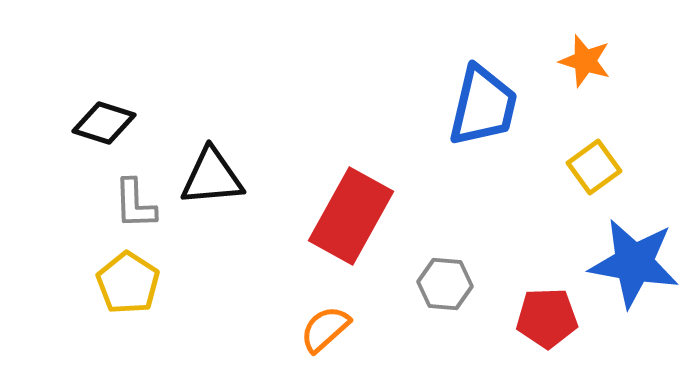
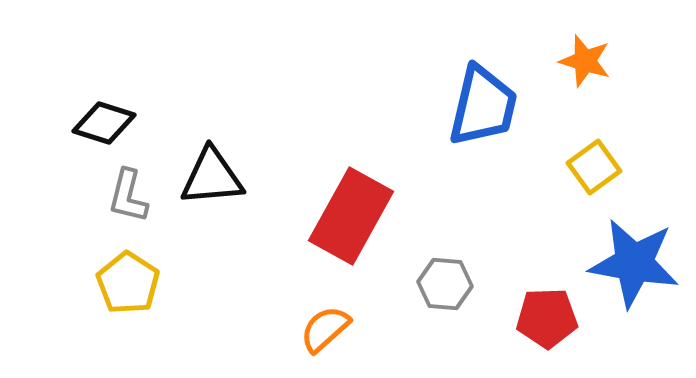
gray L-shape: moved 7 px left, 8 px up; rotated 16 degrees clockwise
